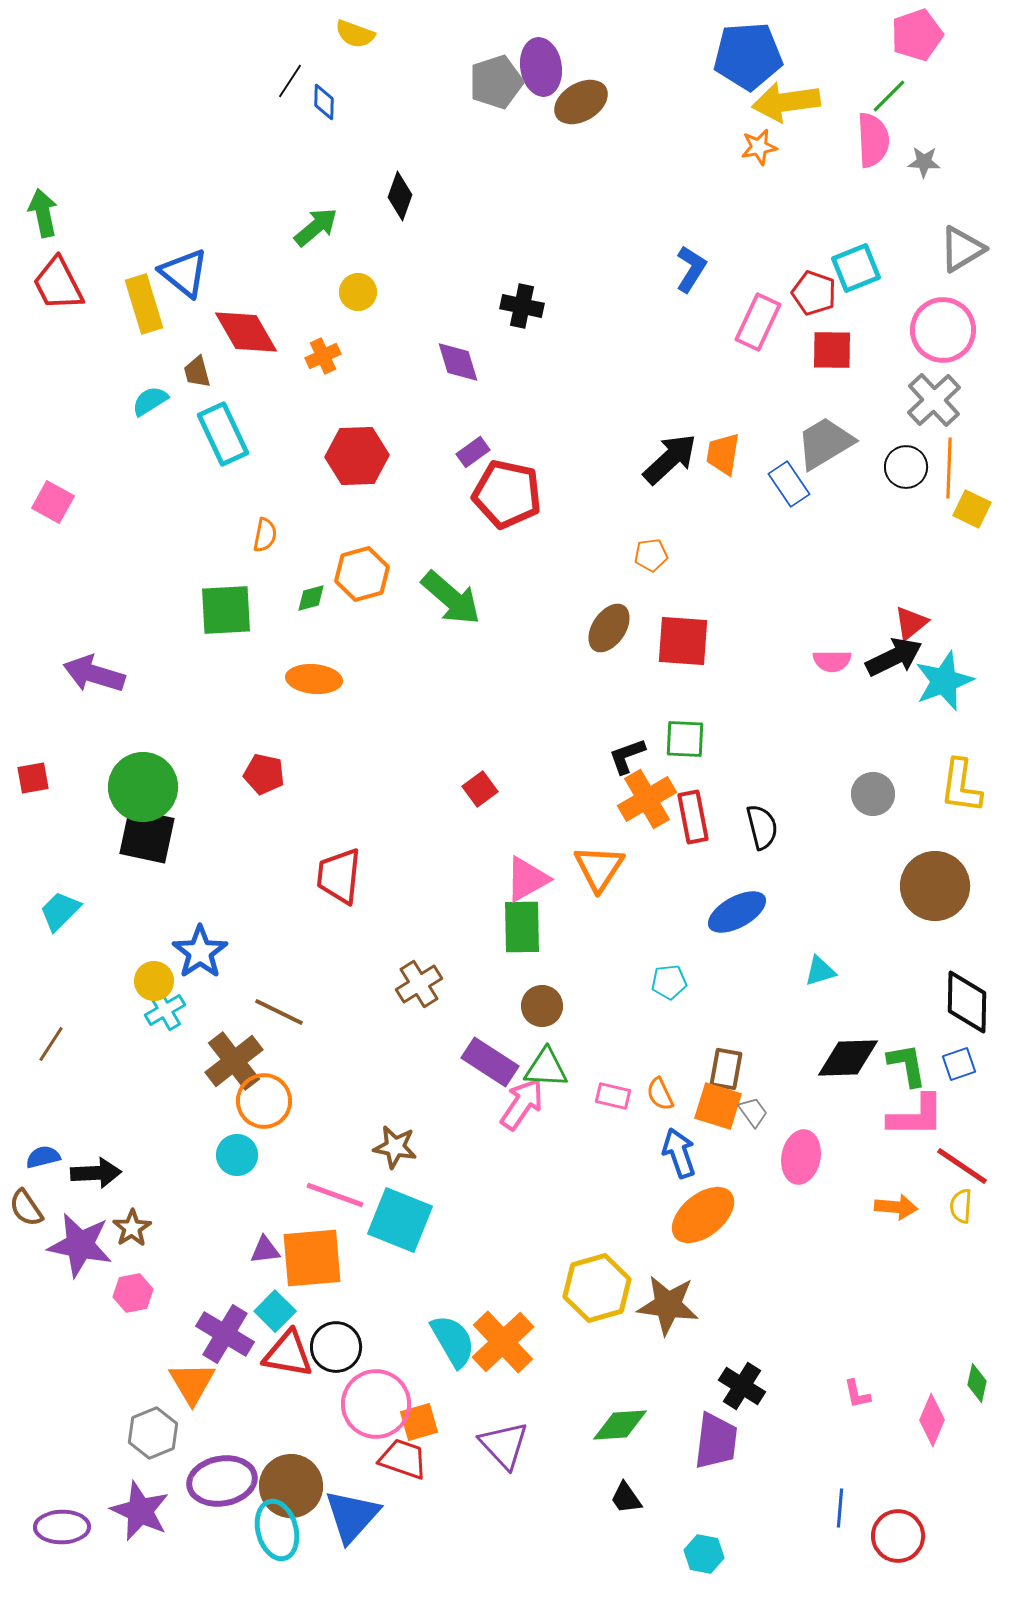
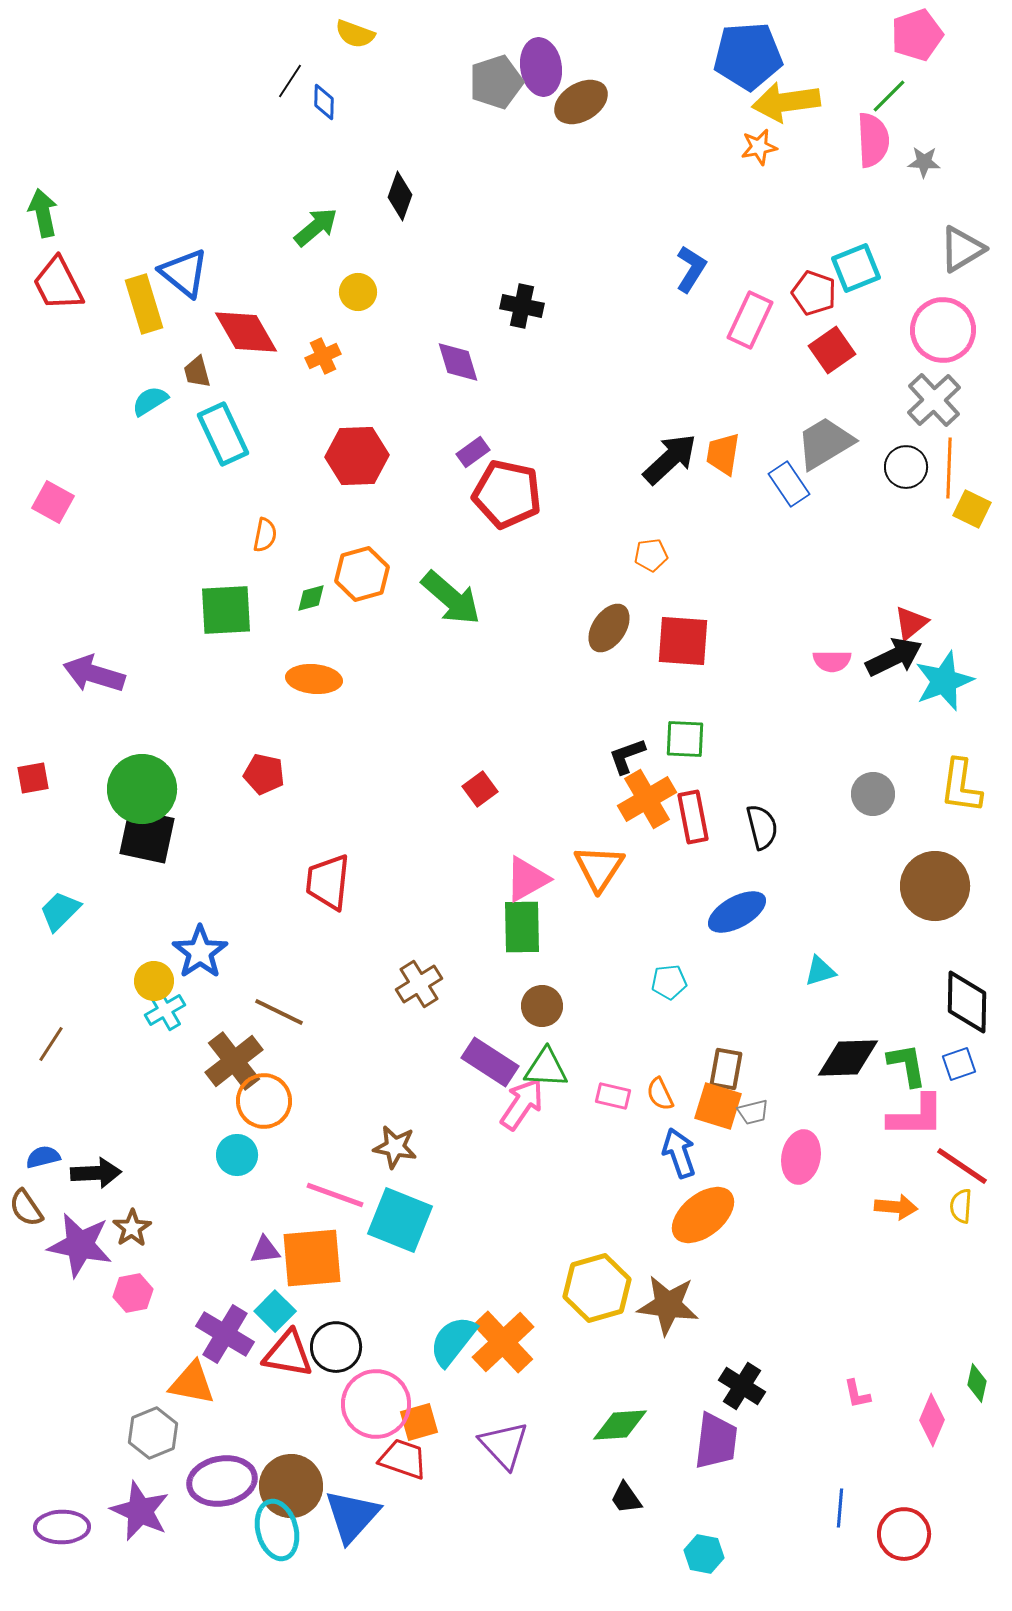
pink rectangle at (758, 322): moved 8 px left, 2 px up
red square at (832, 350): rotated 36 degrees counterclockwise
green circle at (143, 787): moved 1 px left, 2 px down
red trapezoid at (339, 876): moved 11 px left, 6 px down
gray trapezoid at (753, 1112): rotated 112 degrees clockwise
cyan semicircle at (453, 1341): rotated 112 degrees counterclockwise
orange triangle at (192, 1383): rotated 48 degrees counterclockwise
red circle at (898, 1536): moved 6 px right, 2 px up
